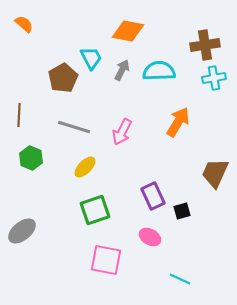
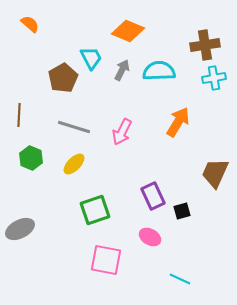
orange semicircle: moved 6 px right
orange diamond: rotated 12 degrees clockwise
yellow ellipse: moved 11 px left, 3 px up
gray ellipse: moved 2 px left, 2 px up; rotated 12 degrees clockwise
